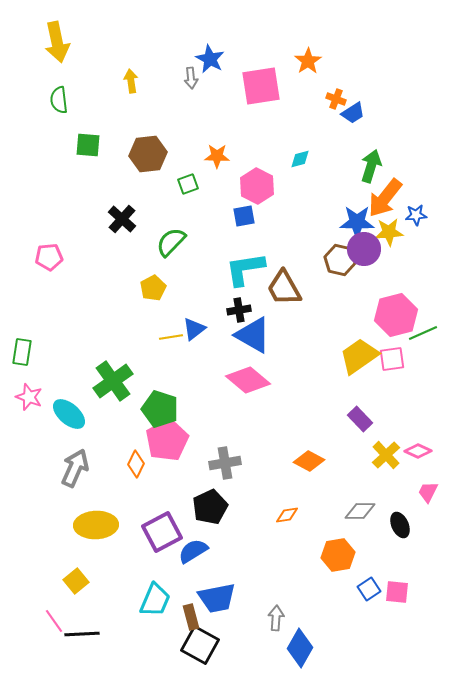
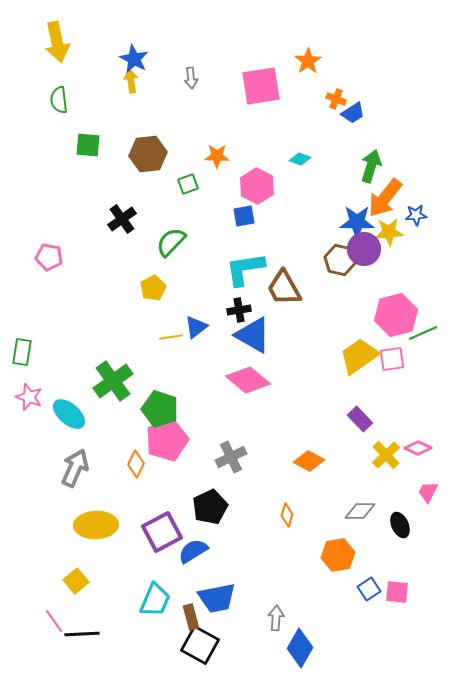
blue star at (210, 59): moved 76 px left
cyan diamond at (300, 159): rotated 35 degrees clockwise
black cross at (122, 219): rotated 12 degrees clockwise
pink pentagon at (49, 257): rotated 16 degrees clockwise
blue triangle at (194, 329): moved 2 px right, 2 px up
pink pentagon at (167, 440): rotated 9 degrees clockwise
pink diamond at (418, 451): moved 3 px up
gray cross at (225, 463): moved 6 px right, 6 px up; rotated 16 degrees counterclockwise
orange diamond at (287, 515): rotated 65 degrees counterclockwise
